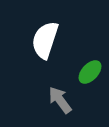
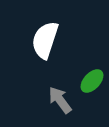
green ellipse: moved 2 px right, 9 px down
